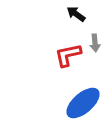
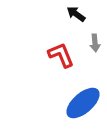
red L-shape: moved 7 px left; rotated 80 degrees clockwise
